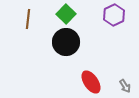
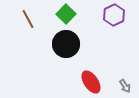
brown line: rotated 36 degrees counterclockwise
black circle: moved 2 px down
